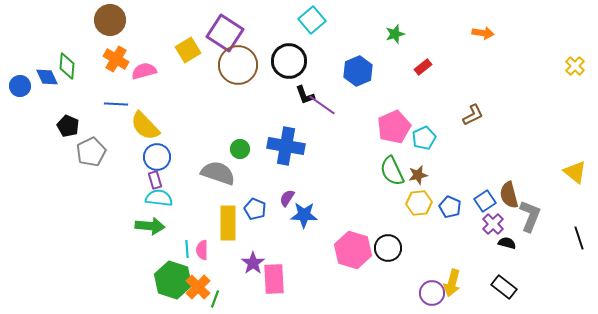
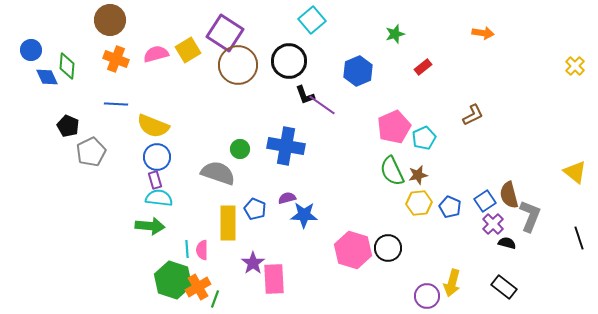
orange cross at (116, 59): rotated 10 degrees counterclockwise
pink semicircle at (144, 71): moved 12 px right, 17 px up
blue circle at (20, 86): moved 11 px right, 36 px up
yellow semicircle at (145, 126): moved 8 px right; rotated 24 degrees counterclockwise
purple semicircle at (287, 198): rotated 42 degrees clockwise
orange cross at (198, 287): rotated 15 degrees clockwise
purple circle at (432, 293): moved 5 px left, 3 px down
